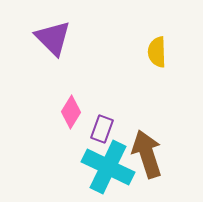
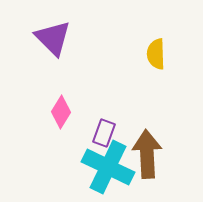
yellow semicircle: moved 1 px left, 2 px down
pink diamond: moved 10 px left
purple rectangle: moved 2 px right, 4 px down
brown arrow: rotated 15 degrees clockwise
